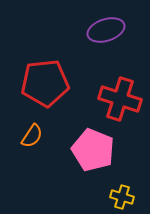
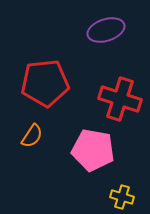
pink pentagon: rotated 12 degrees counterclockwise
